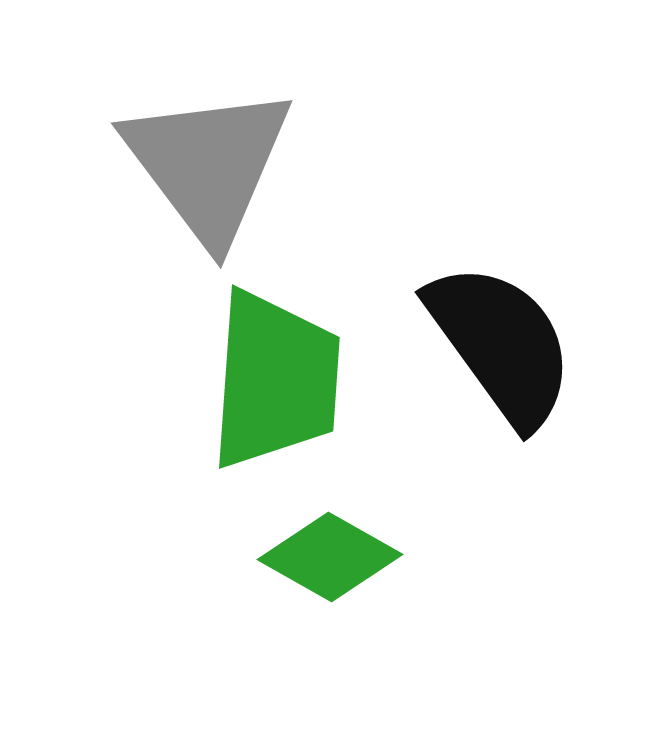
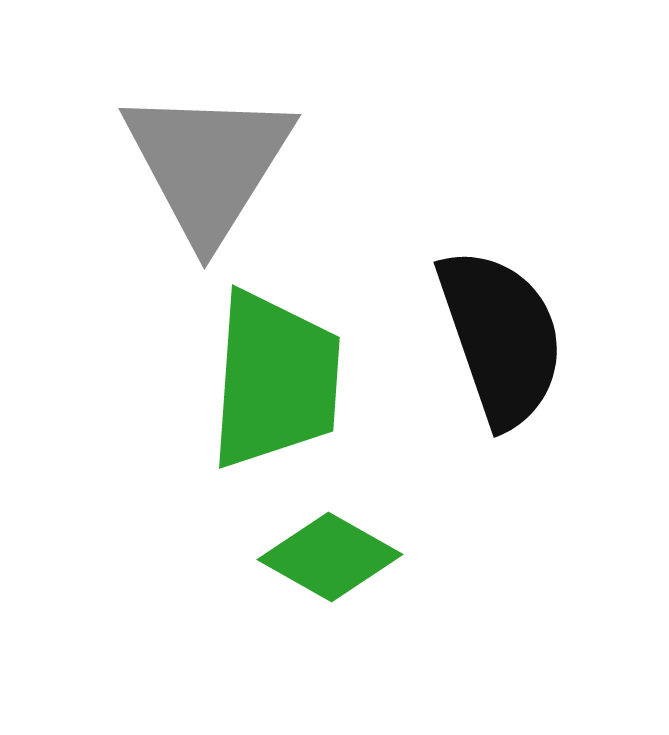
gray triangle: rotated 9 degrees clockwise
black semicircle: moved 7 px up; rotated 17 degrees clockwise
